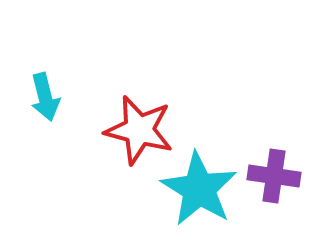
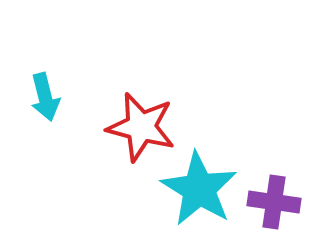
red star: moved 2 px right, 3 px up
purple cross: moved 26 px down
